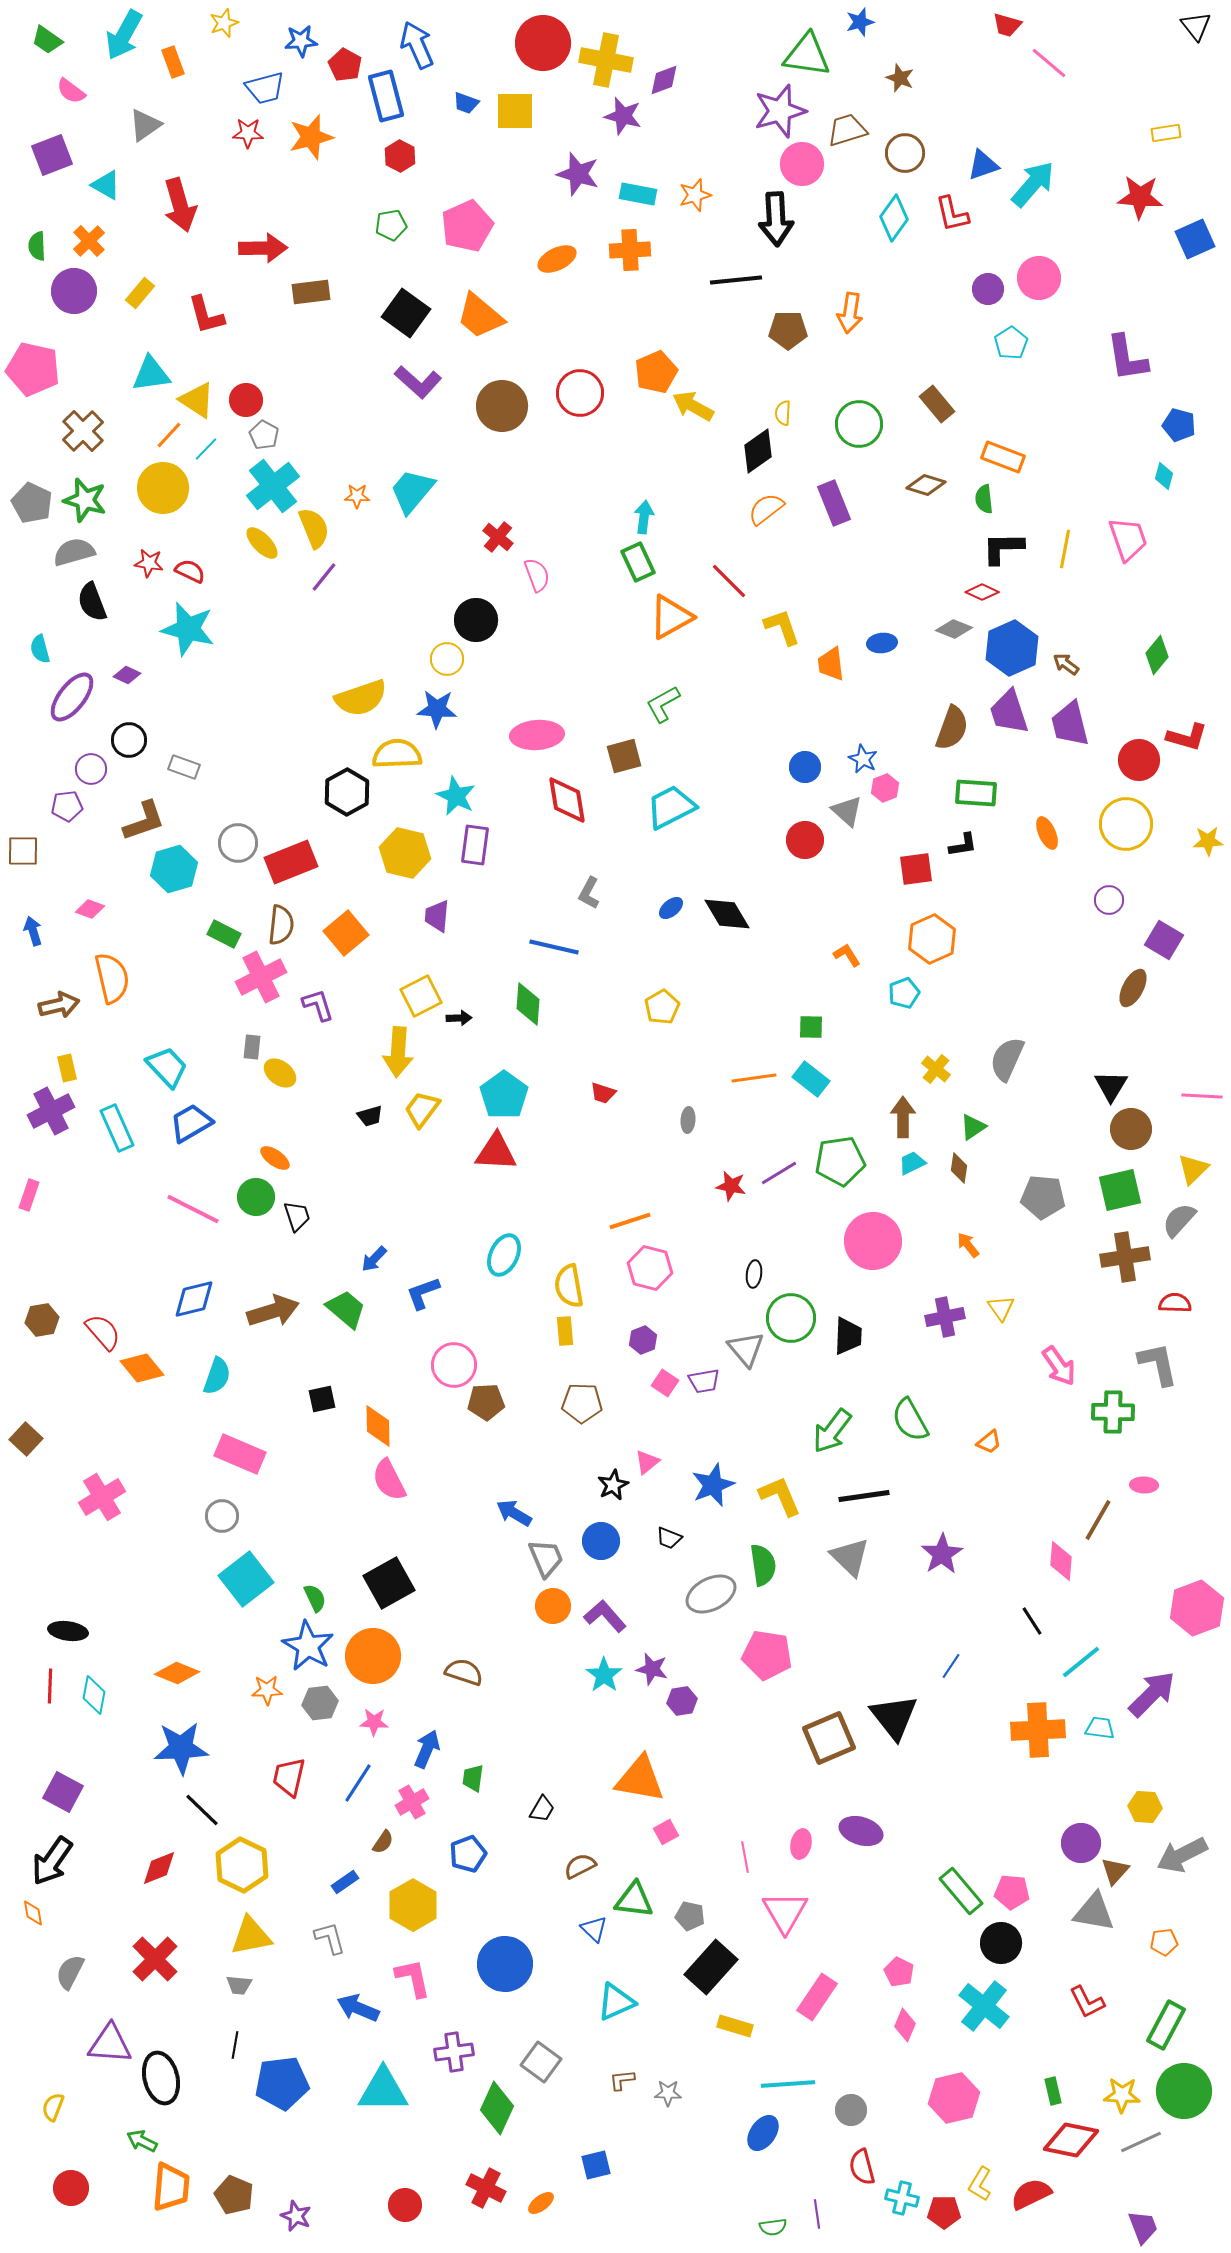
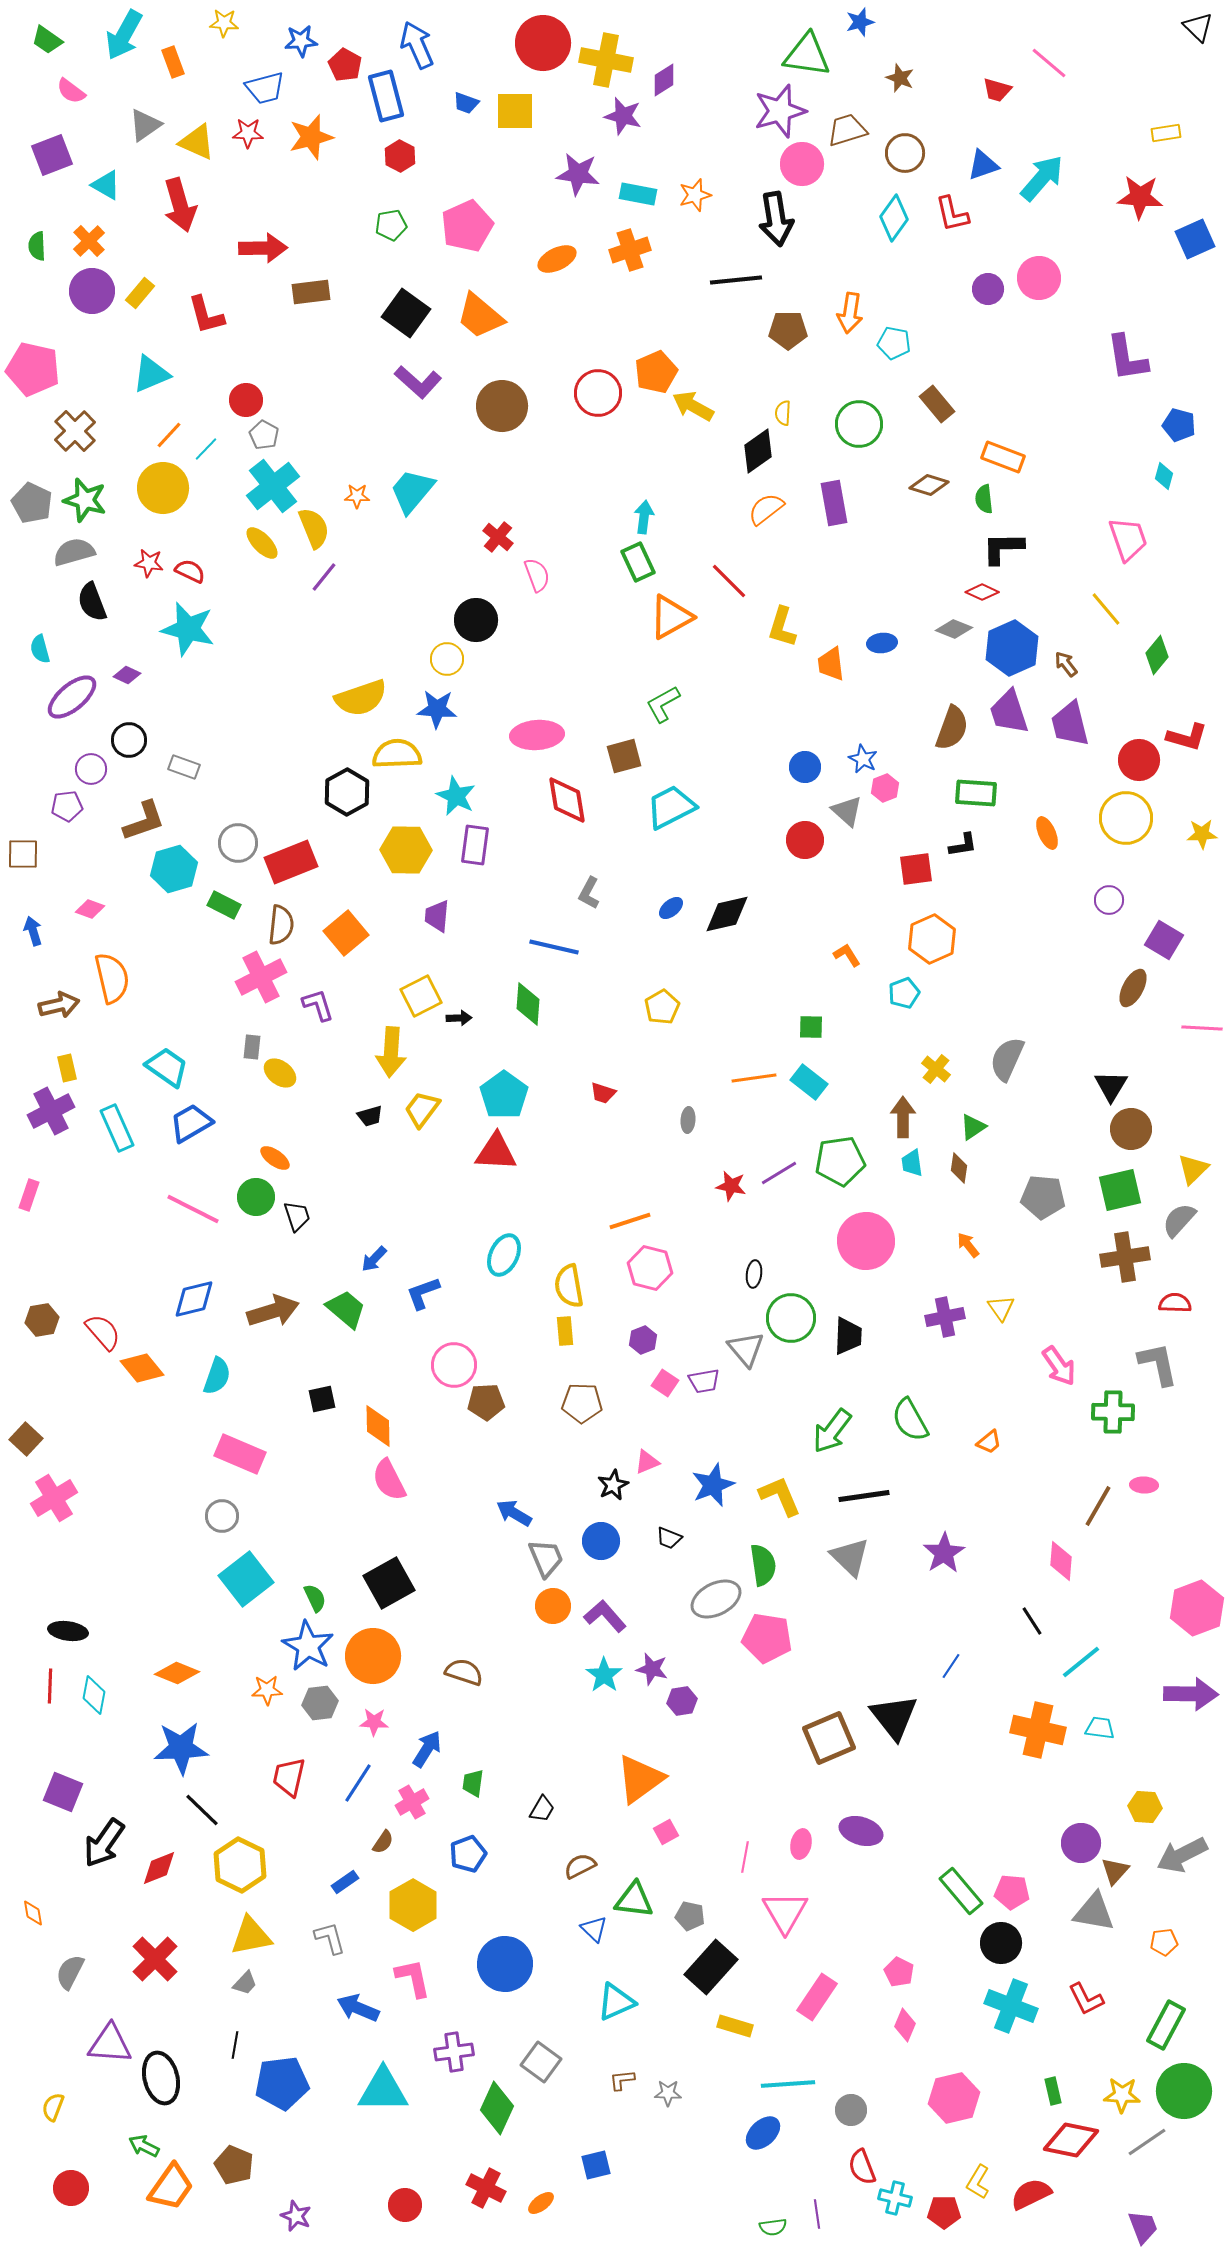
yellow star at (224, 23): rotated 24 degrees clockwise
red trapezoid at (1007, 25): moved 10 px left, 65 px down
black triangle at (1196, 26): moved 2 px right, 1 px down; rotated 8 degrees counterclockwise
purple diamond at (664, 80): rotated 12 degrees counterclockwise
purple star at (578, 174): rotated 9 degrees counterclockwise
cyan arrow at (1033, 184): moved 9 px right, 6 px up
black arrow at (776, 219): rotated 6 degrees counterclockwise
orange cross at (630, 250): rotated 15 degrees counterclockwise
purple circle at (74, 291): moved 18 px right
cyan pentagon at (1011, 343): moved 117 px left; rotated 28 degrees counterclockwise
cyan triangle at (151, 374): rotated 15 degrees counterclockwise
red circle at (580, 393): moved 18 px right
yellow triangle at (197, 400): moved 258 px up; rotated 9 degrees counterclockwise
brown cross at (83, 431): moved 8 px left
brown diamond at (926, 485): moved 3 px right
purple rectangle at (834, 503): rotated 12 degrees clockwise
yellow line at (1065, 549): moved 41 px right, 60 px down; rotated 51 degrees counterclockwise
yellow L-shape at (782, 627): rotated 144 degrees counterclockwise
brown arrow at (1066, 664): rotated 16 degrees clockwise
purple ellipse at (72, 697): rotated 12 degrees clockwise
yellow circle at (1126, 824): moved 6 px up
yellow star at (1208, 841): moved 6 px left, 7 px up
brown square at (23, 851): moved 3 px down
yellow hexagon at (405, 853): moved 1 px right, 3 px up; rotated 12 degrees counterclockwise
black diamond at (727, 914): rotated 72 degrees counterclockwise
green rectangle at (224, 934): moved 29 px up
yellow arrow at (398, 1052): moved 7 px left
cyan trapezoid at (167, 1067): rotated 12 degrees counterclockwise
cyan rectangle at (811, 1079): moved 2 px left, 3 px down
pink line at (1202, 1096): moved 68 px up
cyan trapezoid at (912, 1163): rotated 72 degrees counterclockwise
pink circle at (873, 1241): moved 7 px left
pink triangle at (647, 1462): rotated 16 degrees clockwise
pink cross at (102, 1497): moved 48 px left, 1 px down
brown line at (1098, 1520): moved 14 px up
purple star at (942, 1554): moved 2 px right, 1 px up
gray ellipse at (711, 1594): moved 5 px right, 5 px down
pink pentagon at (767, 1655): moved 17 px up
purple arrow at (1152, 1694): moved 39 px right; rotated 46 degrees clockwise
orange cross at (1038, 1730): rotated 16 degrees clockwise
blue arrow at (427, 1749): rotated 9 degrees clockwise
green trapezoid at (473, 1778): moved 5 px down
orange triangle at (640, 1779): rotated 46 degrees counterclockwise
purple square at (63, 1792): rotated 6 degrees counterclockwise
pink line at (745, 1857): rotated 20 degrees clockwise
black arrow at (52, 1861): moved 52 px right, 18 px up
yellow hexagon at (242, 1865): moved 2 px left
gray trapezoid at (239, 1985): moved 6 px right, 2 px up; rotated 52 degrees counterclockwise
red L-shape at (1087, 2002): moved 1 px left, 3 px up
cyan cross at (984, 2006): moved 27 px right; rotated 18 degrees counterclockwise
blue ellipse at (763, 2133): rotated 12 degrees clockwise
green arrow at (142, 2141): moved 2 px right, 5 px down
gray line at (1141, 2142): moved 6 px right; rotated 9 degrees counterclockwise
red semicircle at (862, 2167): rotated 6 degrees counterclockwise
yellow L-shape at (980, 2184): moved 2 px left, 2 px up
orange trapezoid at (171, 2187): rotated 30 degrees clockwise
brown pentagon at (234, 2195): moved 30 px up
cyan cross at (902, 2198): moved 7 px left
